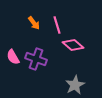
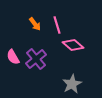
orange arrow: moved 1 px right, 1 px down
purple cross: rotated 30 degrees clockwise
gray star: moved 3 px left, 1 px up
